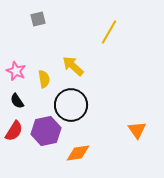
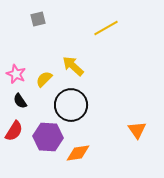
yellow line: moved 3 px left, 4 px up; rotated 30 degrees clockwise
pink star: moved 3 px down
yellow semicircle: rotated 126 degrees counterclockwise
black semicircle: moved 3 px right
purple hexagon: moved 2 px right, 6 px down; rotated 16 degrees clockwise
